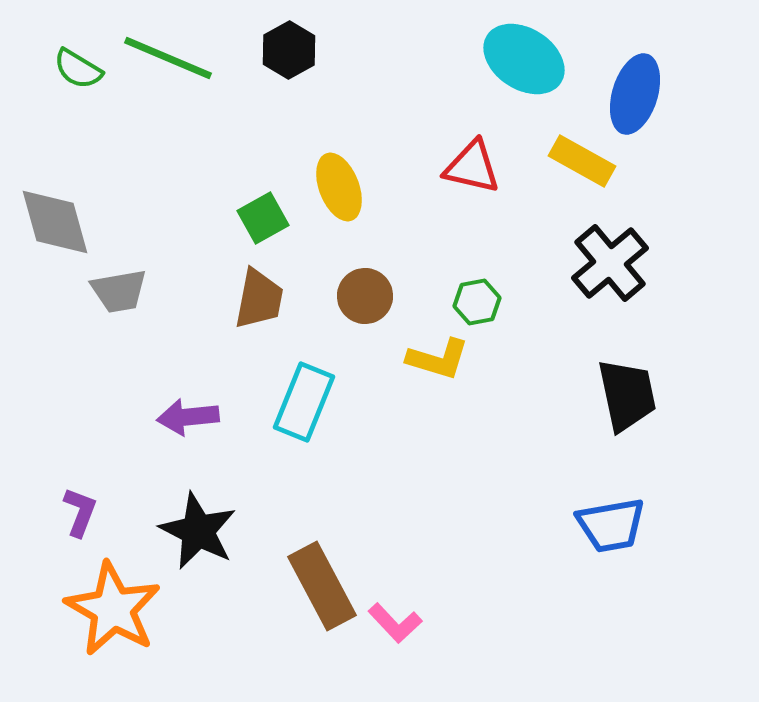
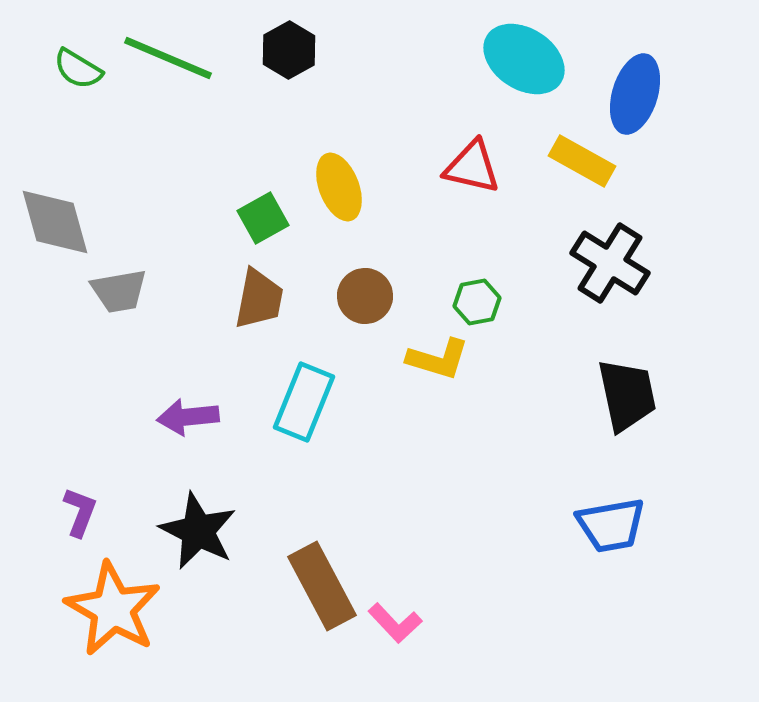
black cross: rotated 18 degrees counterclockwise
